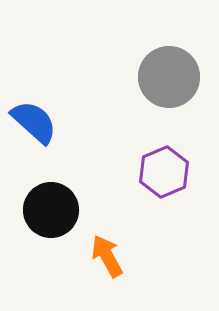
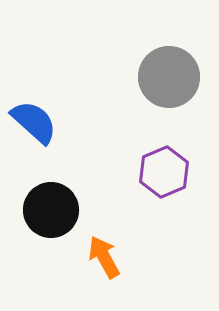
orange arrow: moved 3 px left, 1 px down
